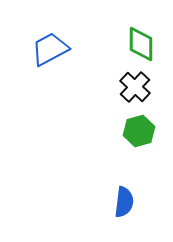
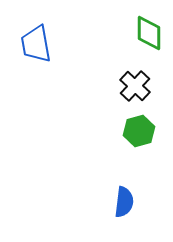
green diamond: moved 8 px right, 11 px up
blue trapezoid: moved 14 px left, 5 px up; rotated 72 degrees counterclockwise
black cross: moved 1 px up
